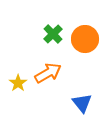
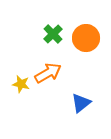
orange circle: moved 1 px right, 1 px up
yellow star: moved 3 px right, 1 px down; rotated 24 degrees counterclockwise
blue triangle: moved 1 px left; rotated 30 degrees clockwise
